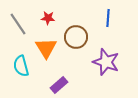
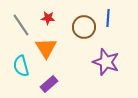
gray line: moved 3 px right, 1 px down
brown circle: moved 8 px right, 10 px up
purple rectangle: moved 10 px left, 1 px up
